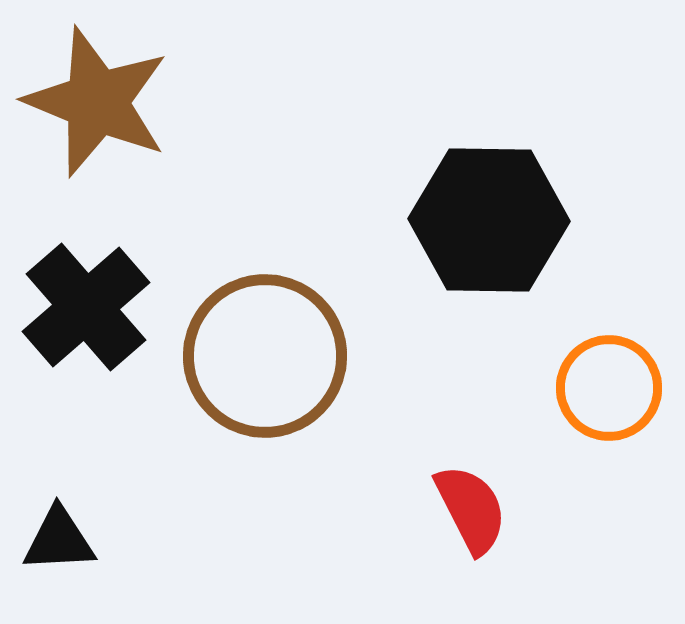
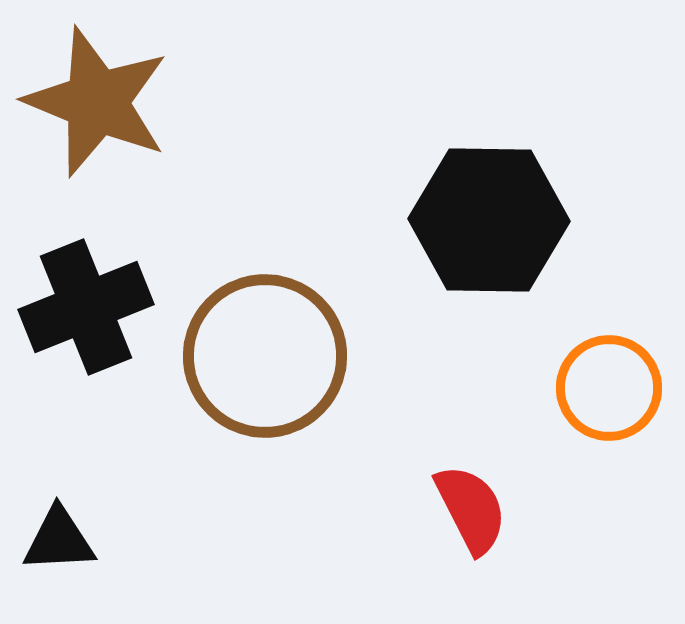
black cross: rotated 19 degrees clockwise
